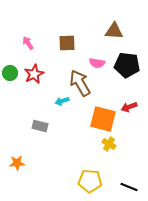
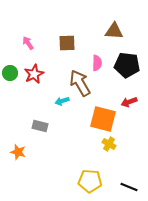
pink semicircle: rotated 98 degrees counterclockwise
red arrow: moved 5 px up
orange star: moved 1 px right, 11 px up; rotated 21 degrees clockwise
